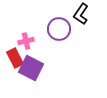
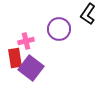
black L-shape: moved 7 px right
red rectangle: rotated 18 degrees clockwise
purple square: rotated 10 degrees clockwise
